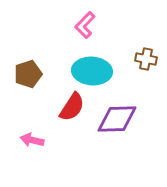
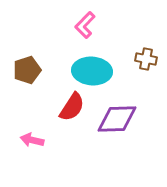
brown pentagon: moved 1 px left, 4 px up
